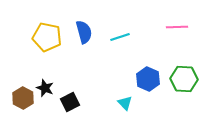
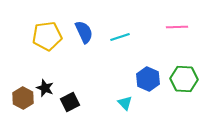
blue semicircle: rotated 10 degrees counterclockwise
yellow pentagon: moved 1 px up; rotated 20 degrees counterclockwise
